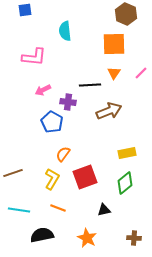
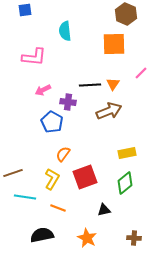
orange triangle: moved 1 px left, 11 px down
cyan line: moved 6 px right, 13 px up
